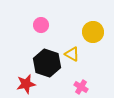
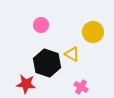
red star: rotated 18 degrees clockwise
